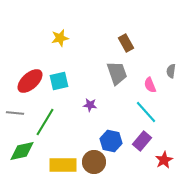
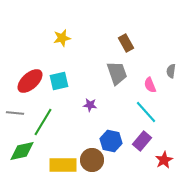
yellow star: moved 2 px right
green line: moved 2 px left
brown circle: moved 2 px left, 2 px up
